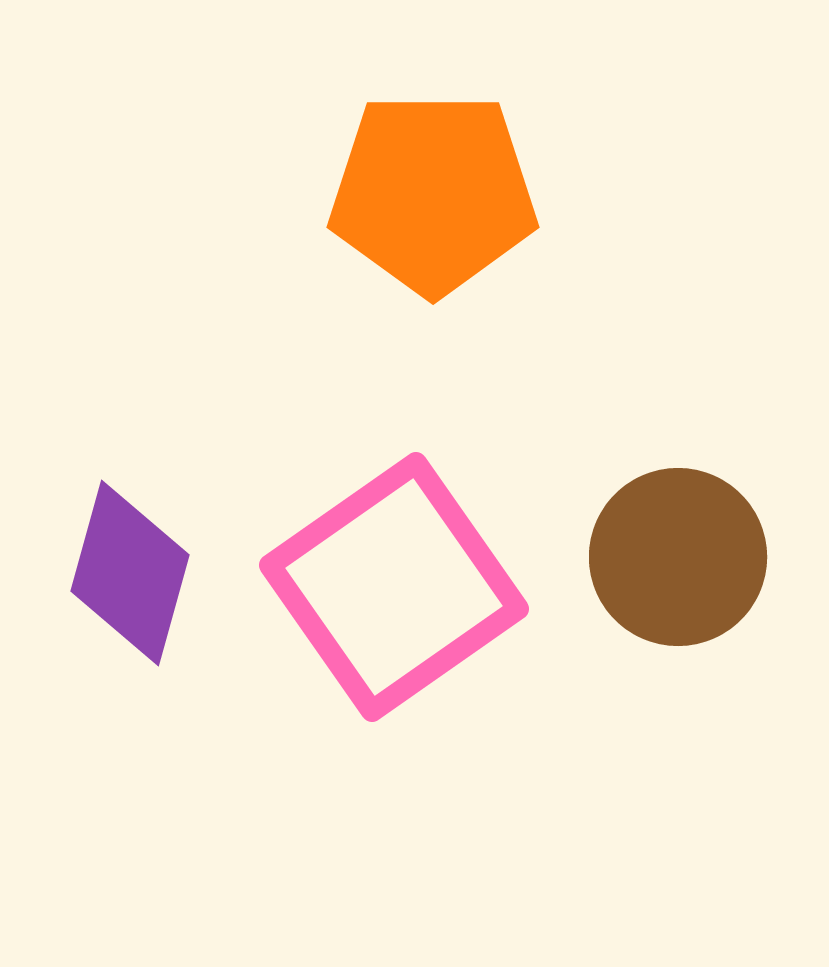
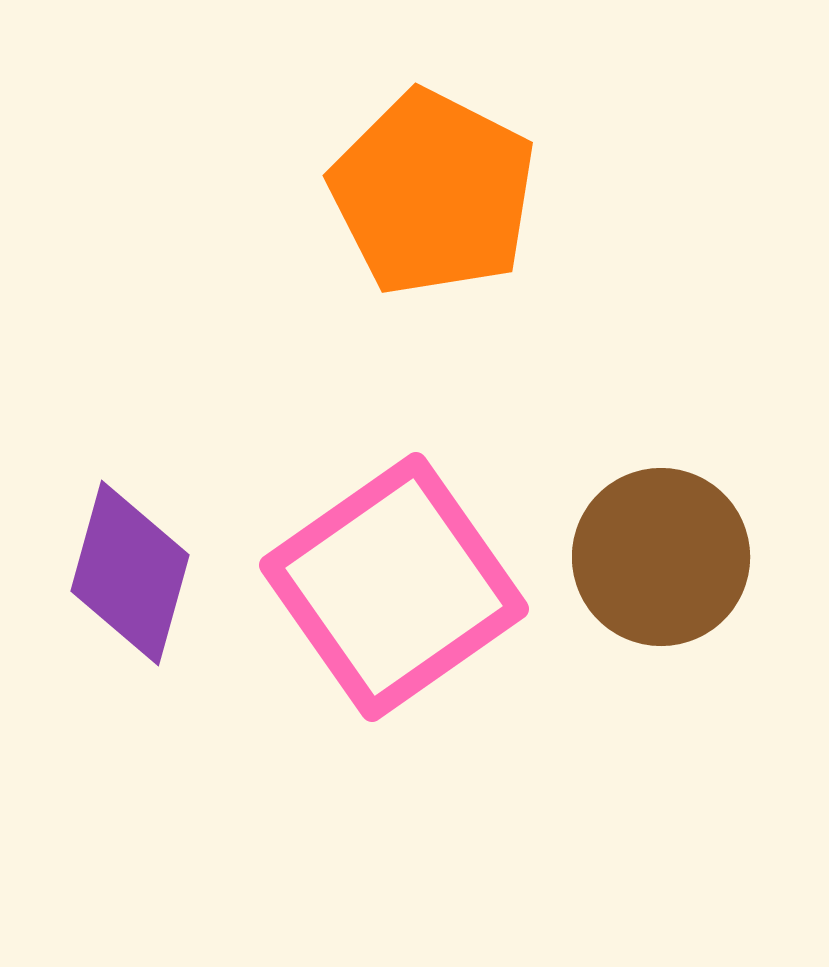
orange pentagon: rotated 27 degrees clockwise
brown circle: moved 17 px left
